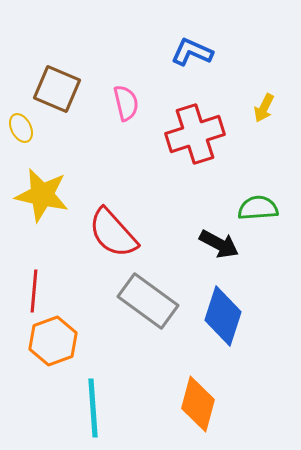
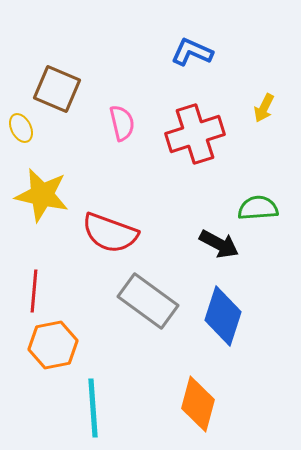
pink semicircle: moved 4 px left, 20 px down
red semicircle: moved 3 px left; rotated 28 degrees counterclockwise
orange hexagon: moved 4 px down; rotated 9 degrees clockwise
